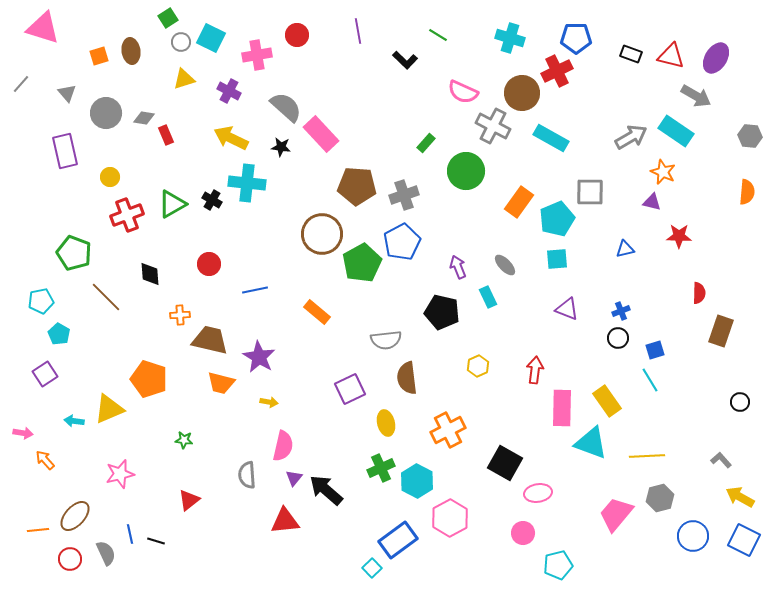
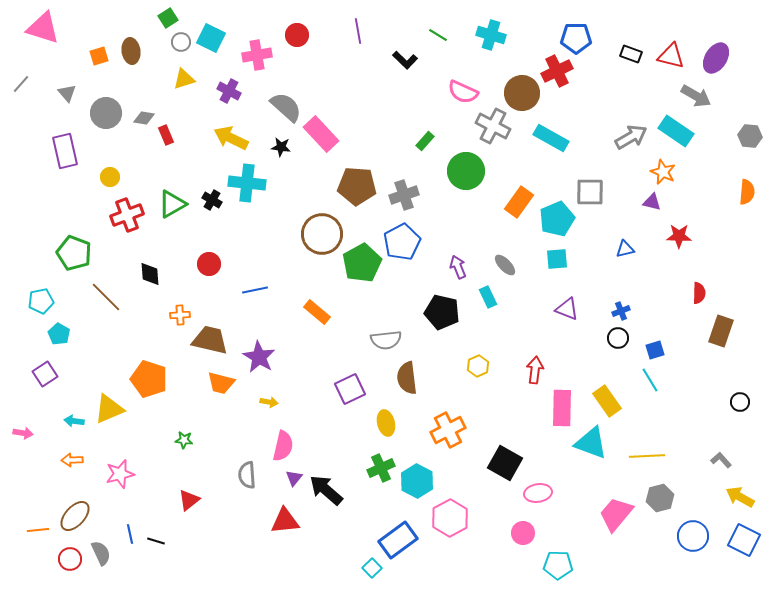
cyan cross at (510, 38): moved 19 px left, 3 px up
green rectangle at (426, 143): moved 1 px left, 2 px up
orange arrow at (45, 460): moved 27 px right; rotated 50 degrees counterclockwise
gray semicircle at (106, 553): moved 5 px left
cyan pentagon at (558, 565): rotated 16 degrees clockwise
